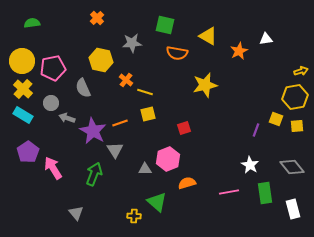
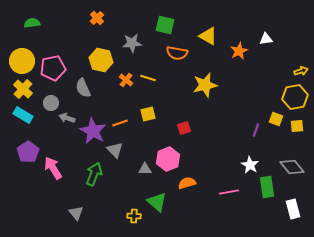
yellow line at (145, 92): moved 3 px right, 14 px up
gray triangle at (115, 150): rotated 12 degrees counterclockwise
green rectangle at (265, 193): moved 2 px right, 6 px up
